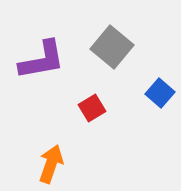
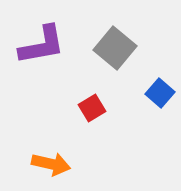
gray square: moved 3 px right, 1 px down
purple L-shape: moved 15 px up
orange arrow: rotated 84 degrees clockwise
